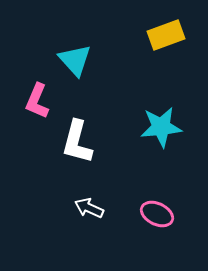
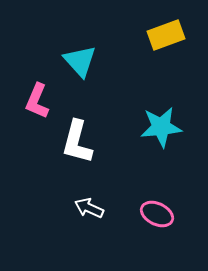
cyan triangle: moved 5 px right, 1 px down
